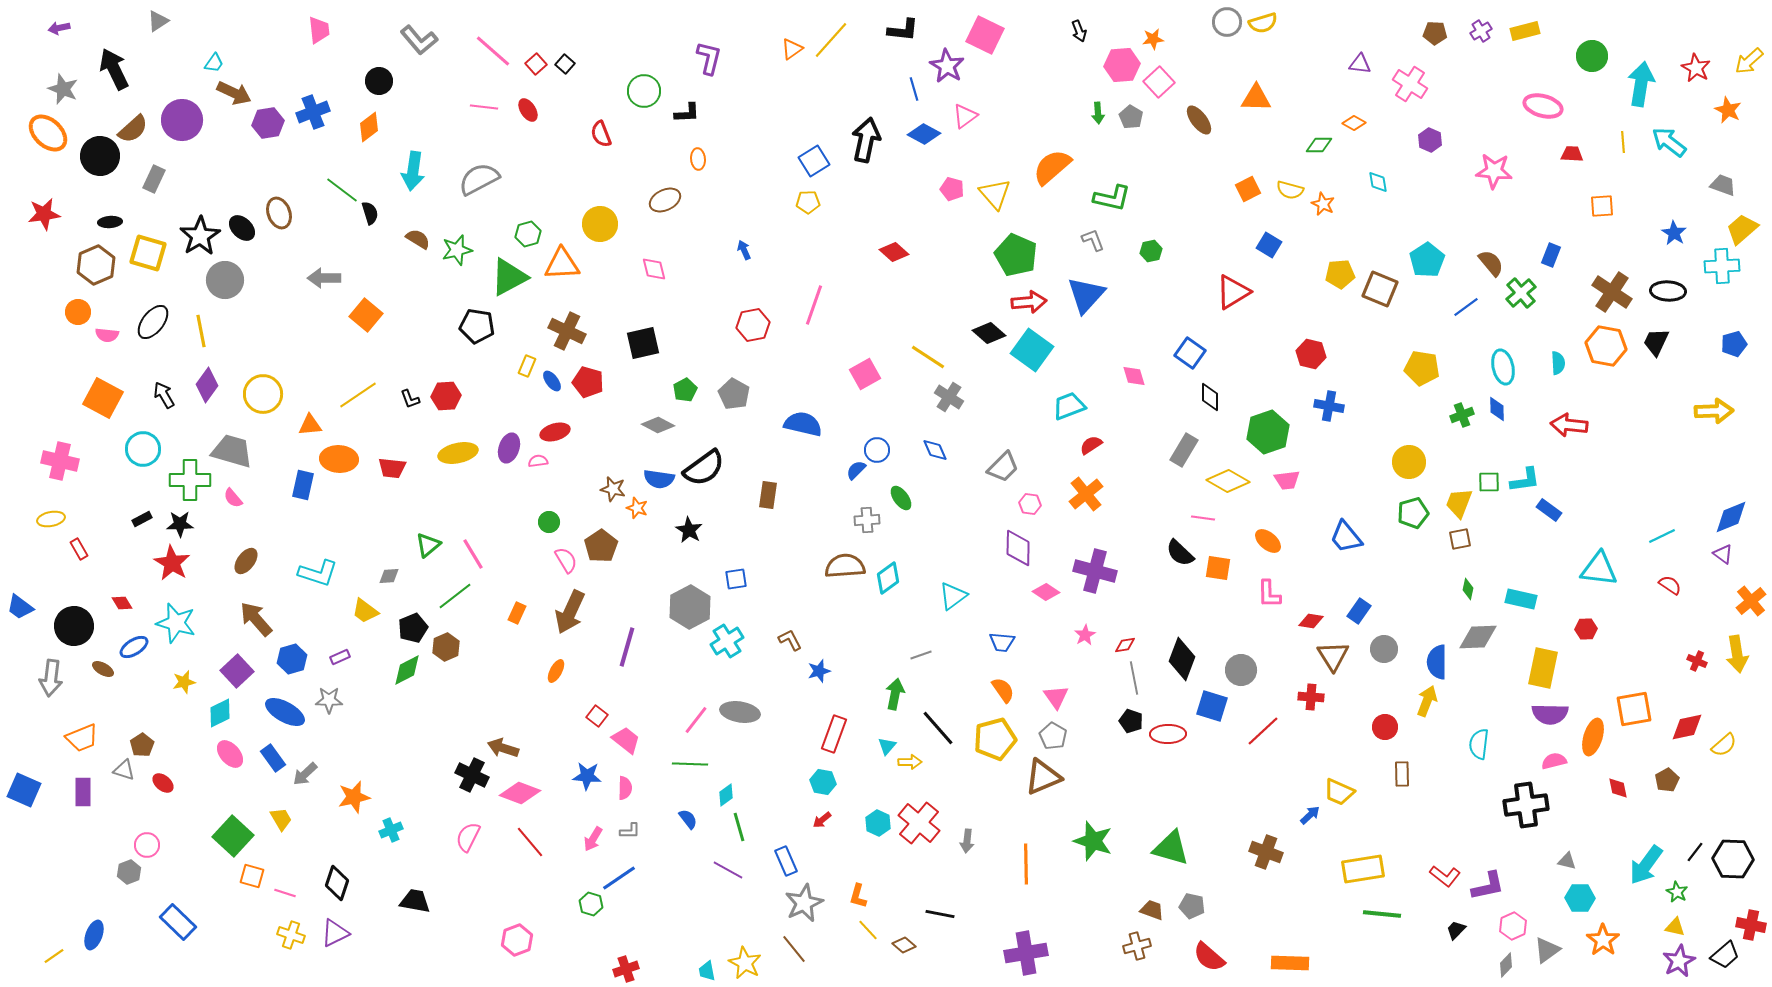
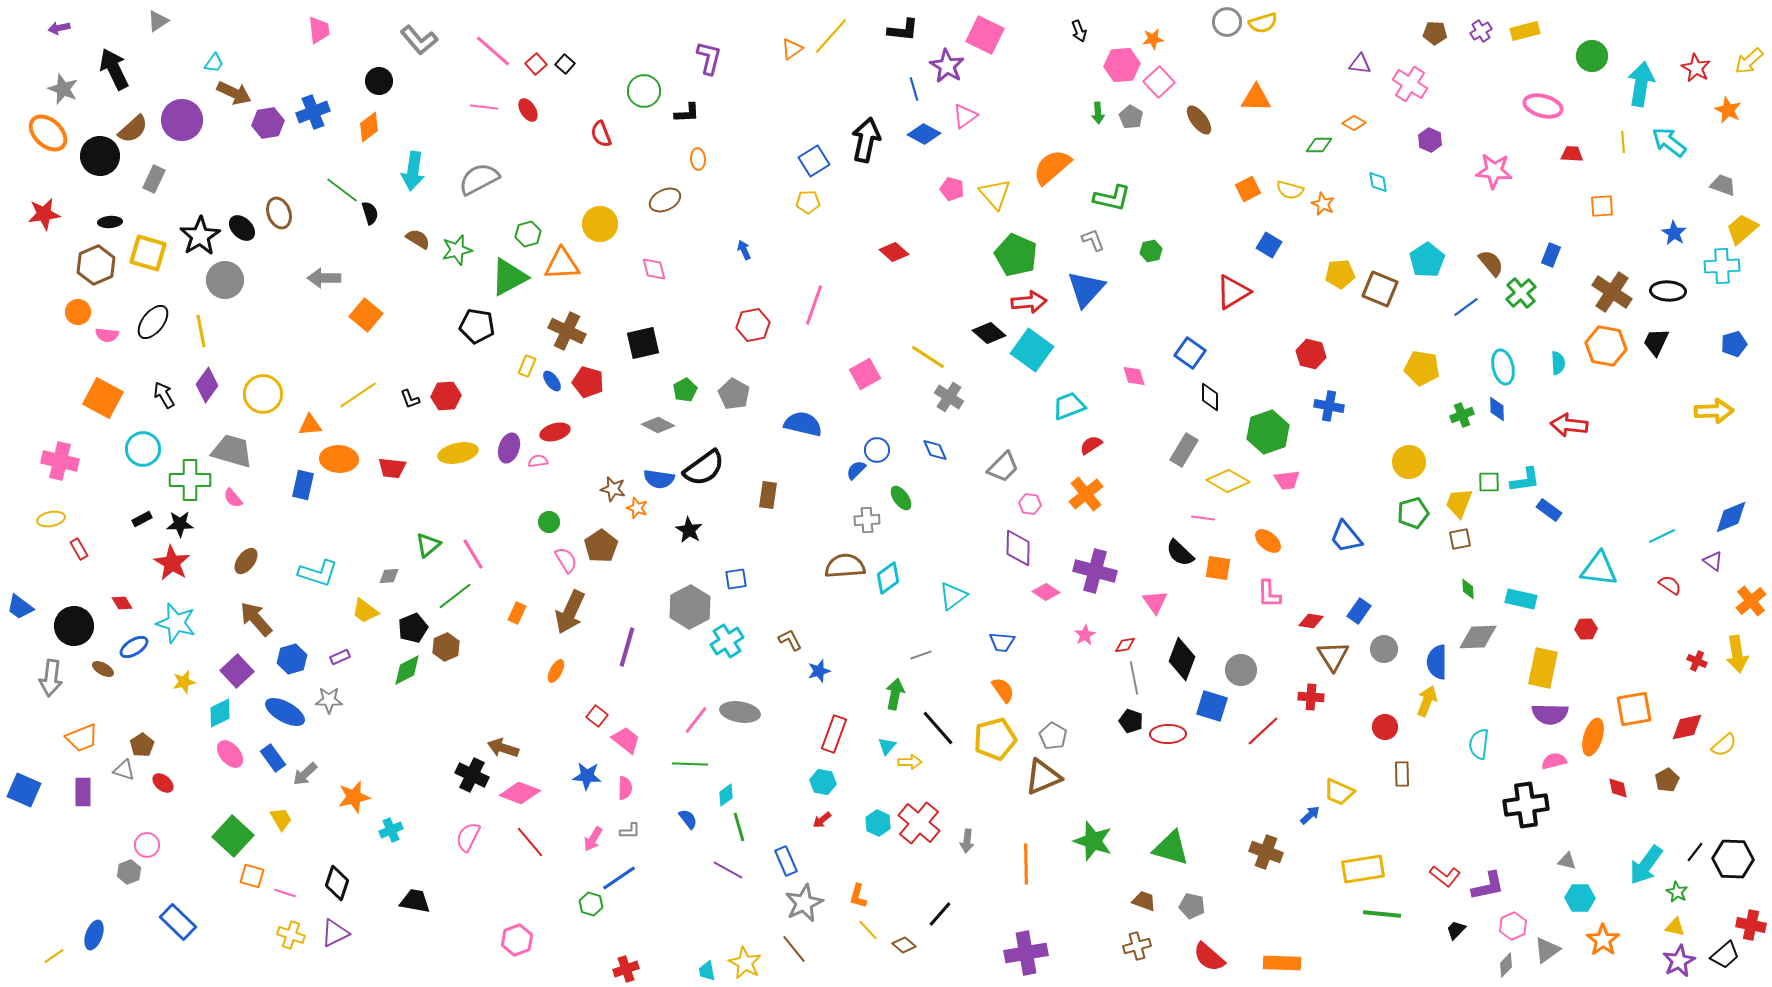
yellow line at (831, 40): moved 4 px up
blue triangle at (1086, 295): moved 6 px up
purple triangle at (1723, 554): moved 10 px left, 7 px down
green diamond at (1468, 589): rotated 15 degrees counterclockwise
pink triangle at (1056, 697): moved 99 px right, 95 px up
brown trapezoid at (1152, 910): moved 8 px left, 9 px up
black line at (940, 914): rotated 60 degrees counterclockwise
orange rectangle at (1290, 963): moved 8 px left
